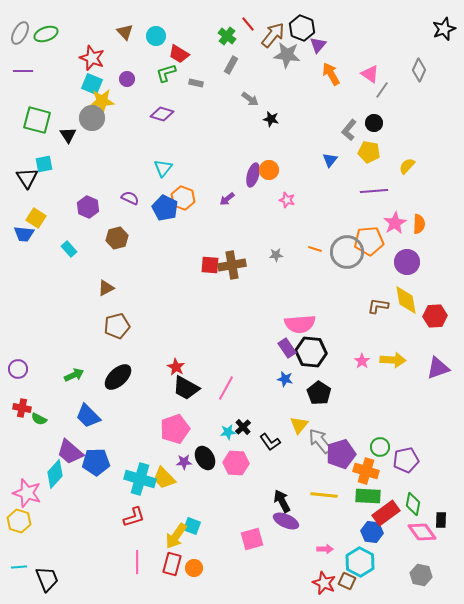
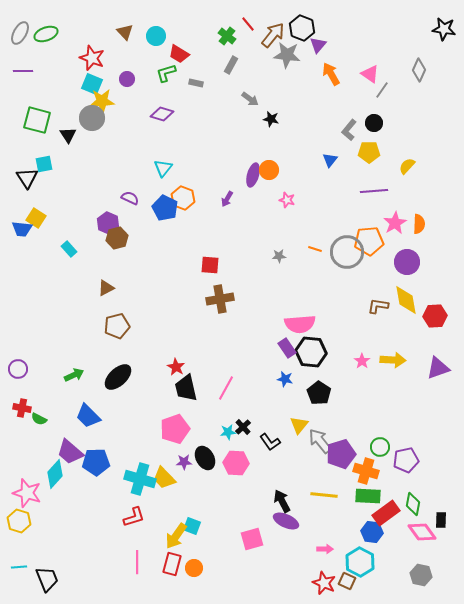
black star at (444, 29): rotated 30 degrees clockwise
yellow pentagon at (369, 152): rotated 10 degrees counterclockwise
purple arrow at (227, 199): rotated 21 degrees counterclockwise
purple hexagon at (88, 207): moved 20 px right, 16 px down
blue trapezoid at (24, 234): moved 2 px left, 5 px up
gray star at (276, 255): moved 3 px right, 1 px down
brown cross at (232, 265): moved 12 px left, 34 px down
black trapezoid at (186, 388): rotated 48 degrees clockwise
